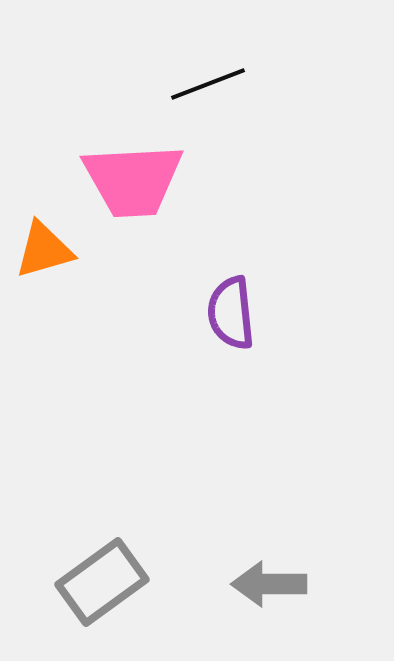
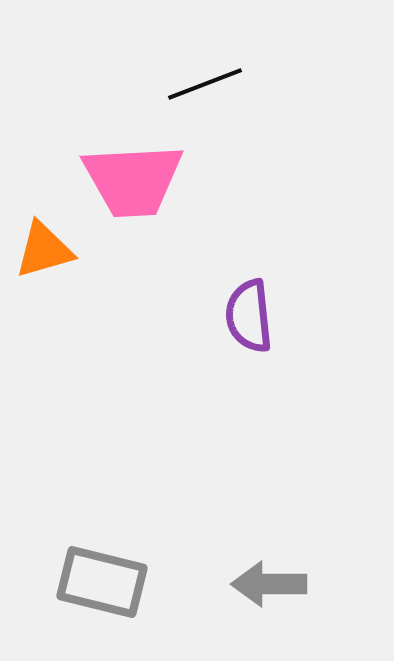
black line: moved 3 px left
purple semicircle: moved 18 px right, 3 px down
gray rectangle: rotated 50 degrees clockwise
